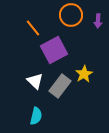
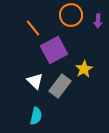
yellow star: moved 5 px up
